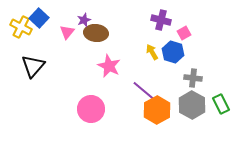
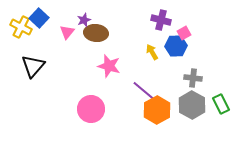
blue hexagon: moved 3 px right, 6 px up; rotated 20 degrees counterclockwise
pink star: rotated 10 degrees counterclockwise
